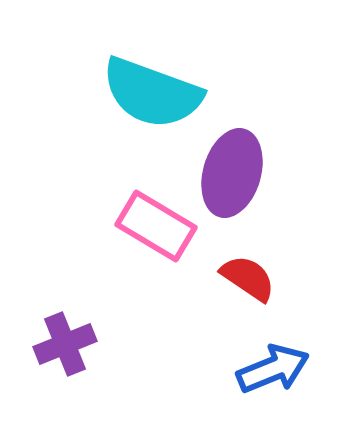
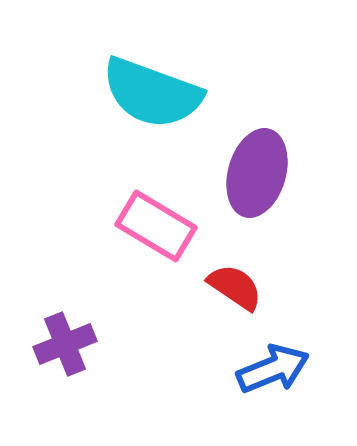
purple ellipse: moved 25 px right
red semicircle: moved 13 px left, 9 px down
